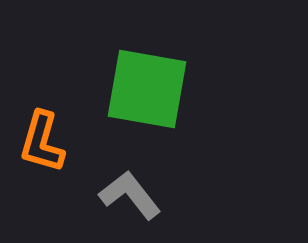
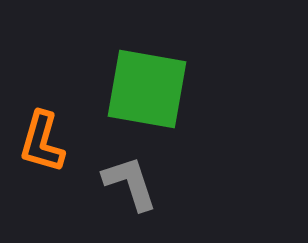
gray L-shape: moved 12 px up; rotated 20 degrees clockwise
